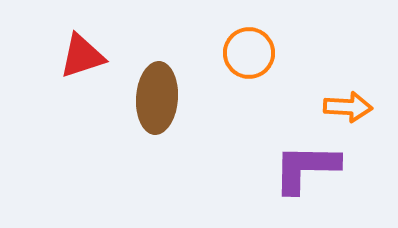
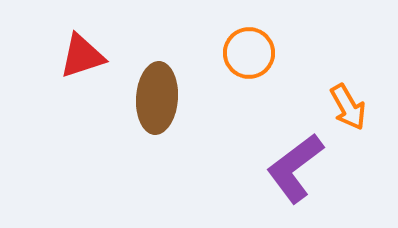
orange arrow: rotated 57 degrees clockwise
purple L-shape: moved 11 px left; rotated 38 degrees counterclockwise
